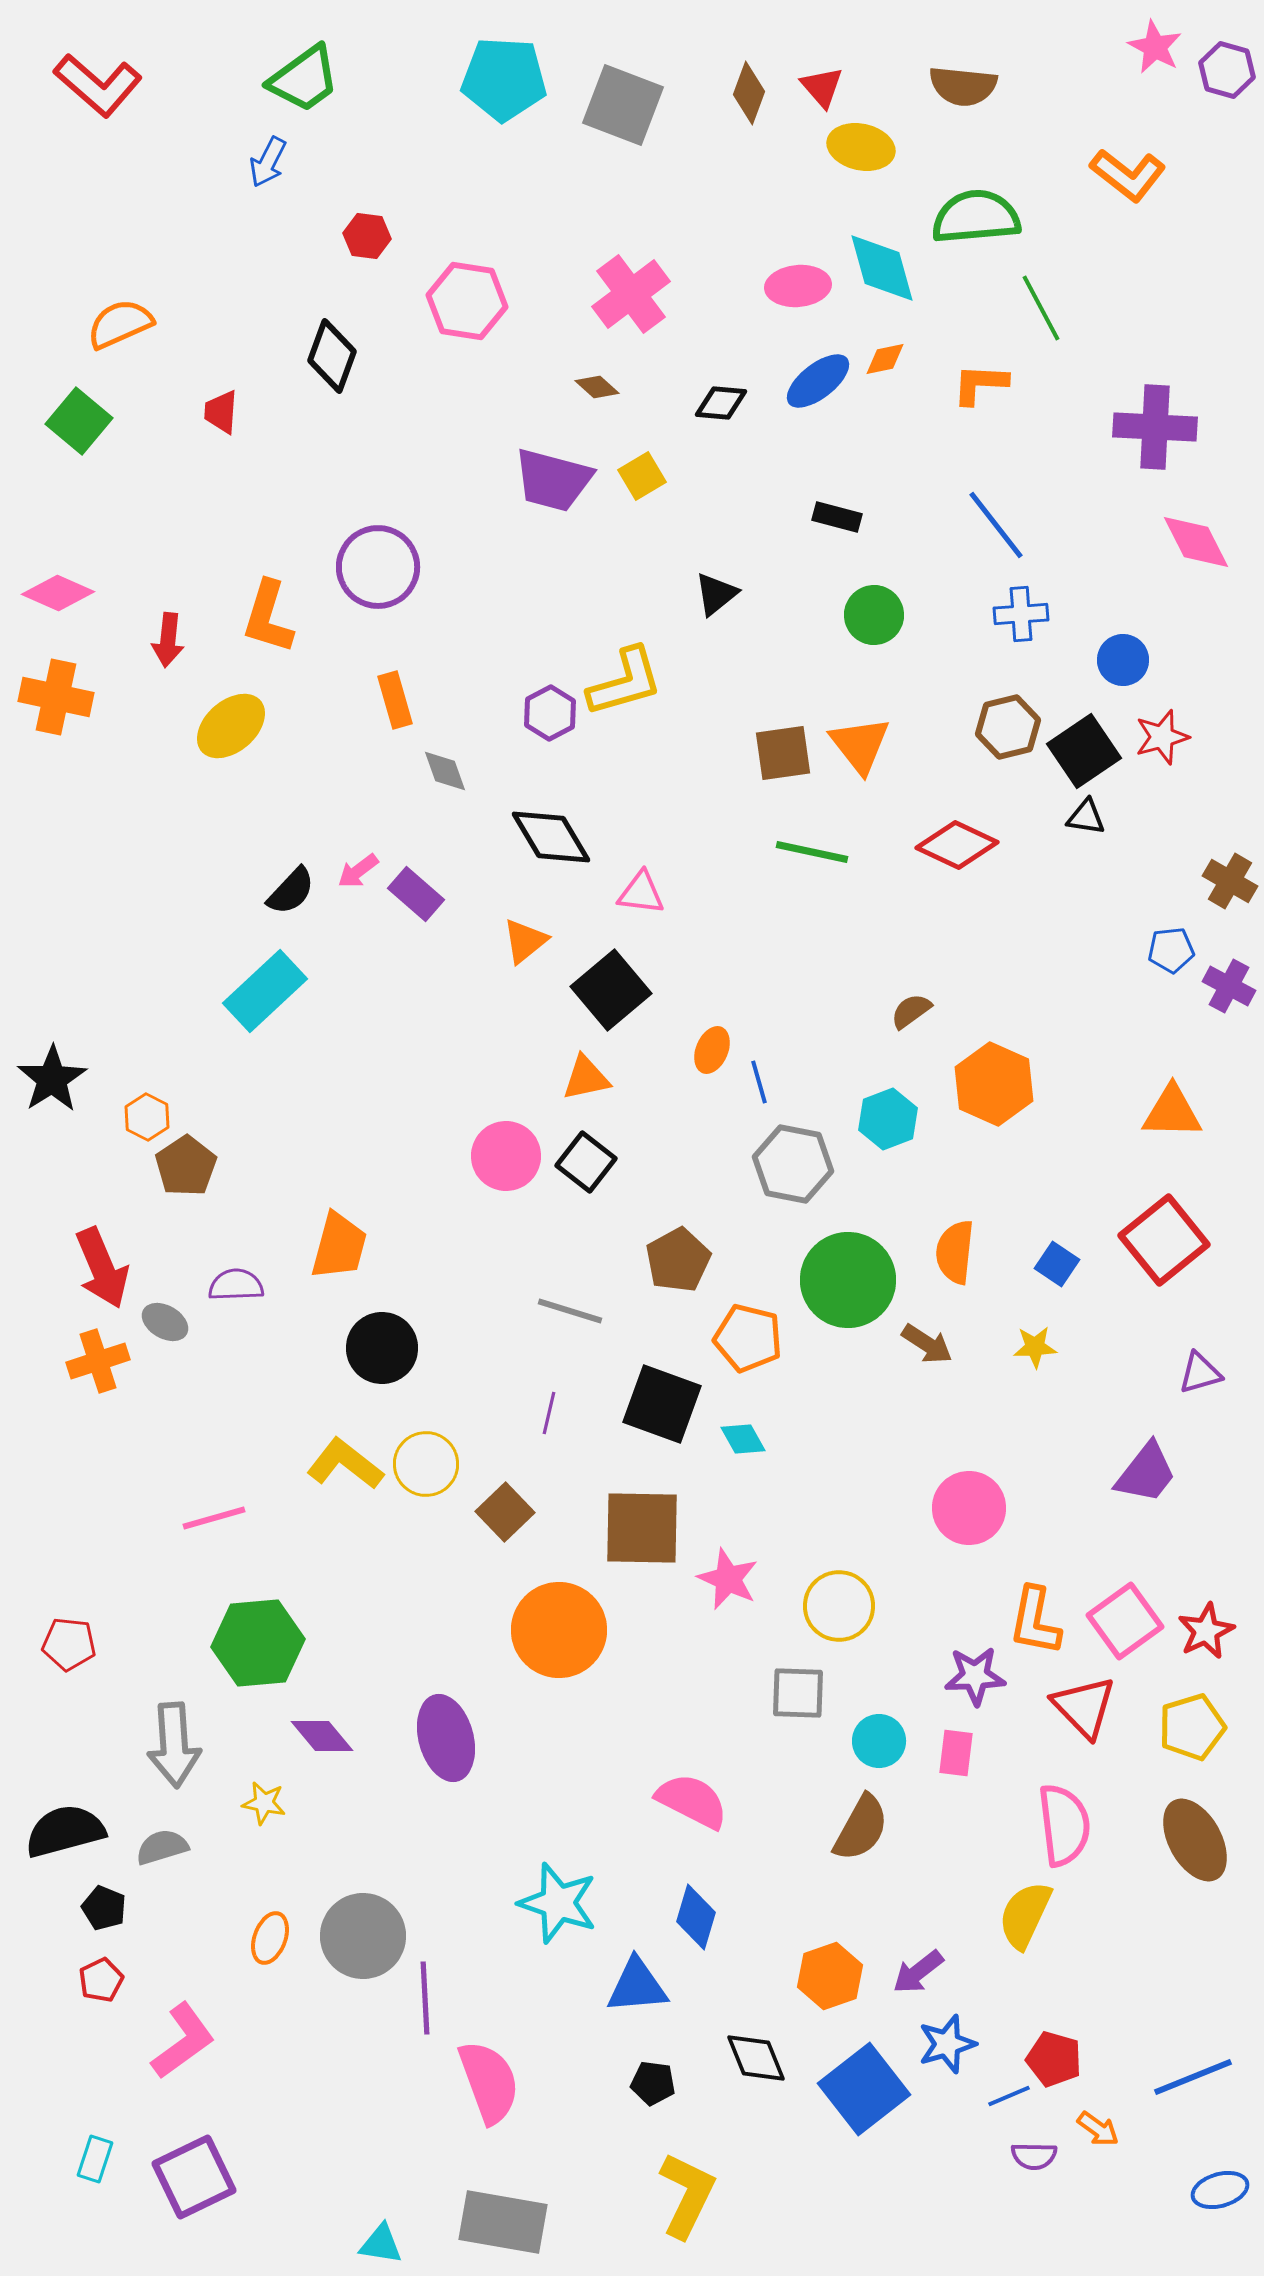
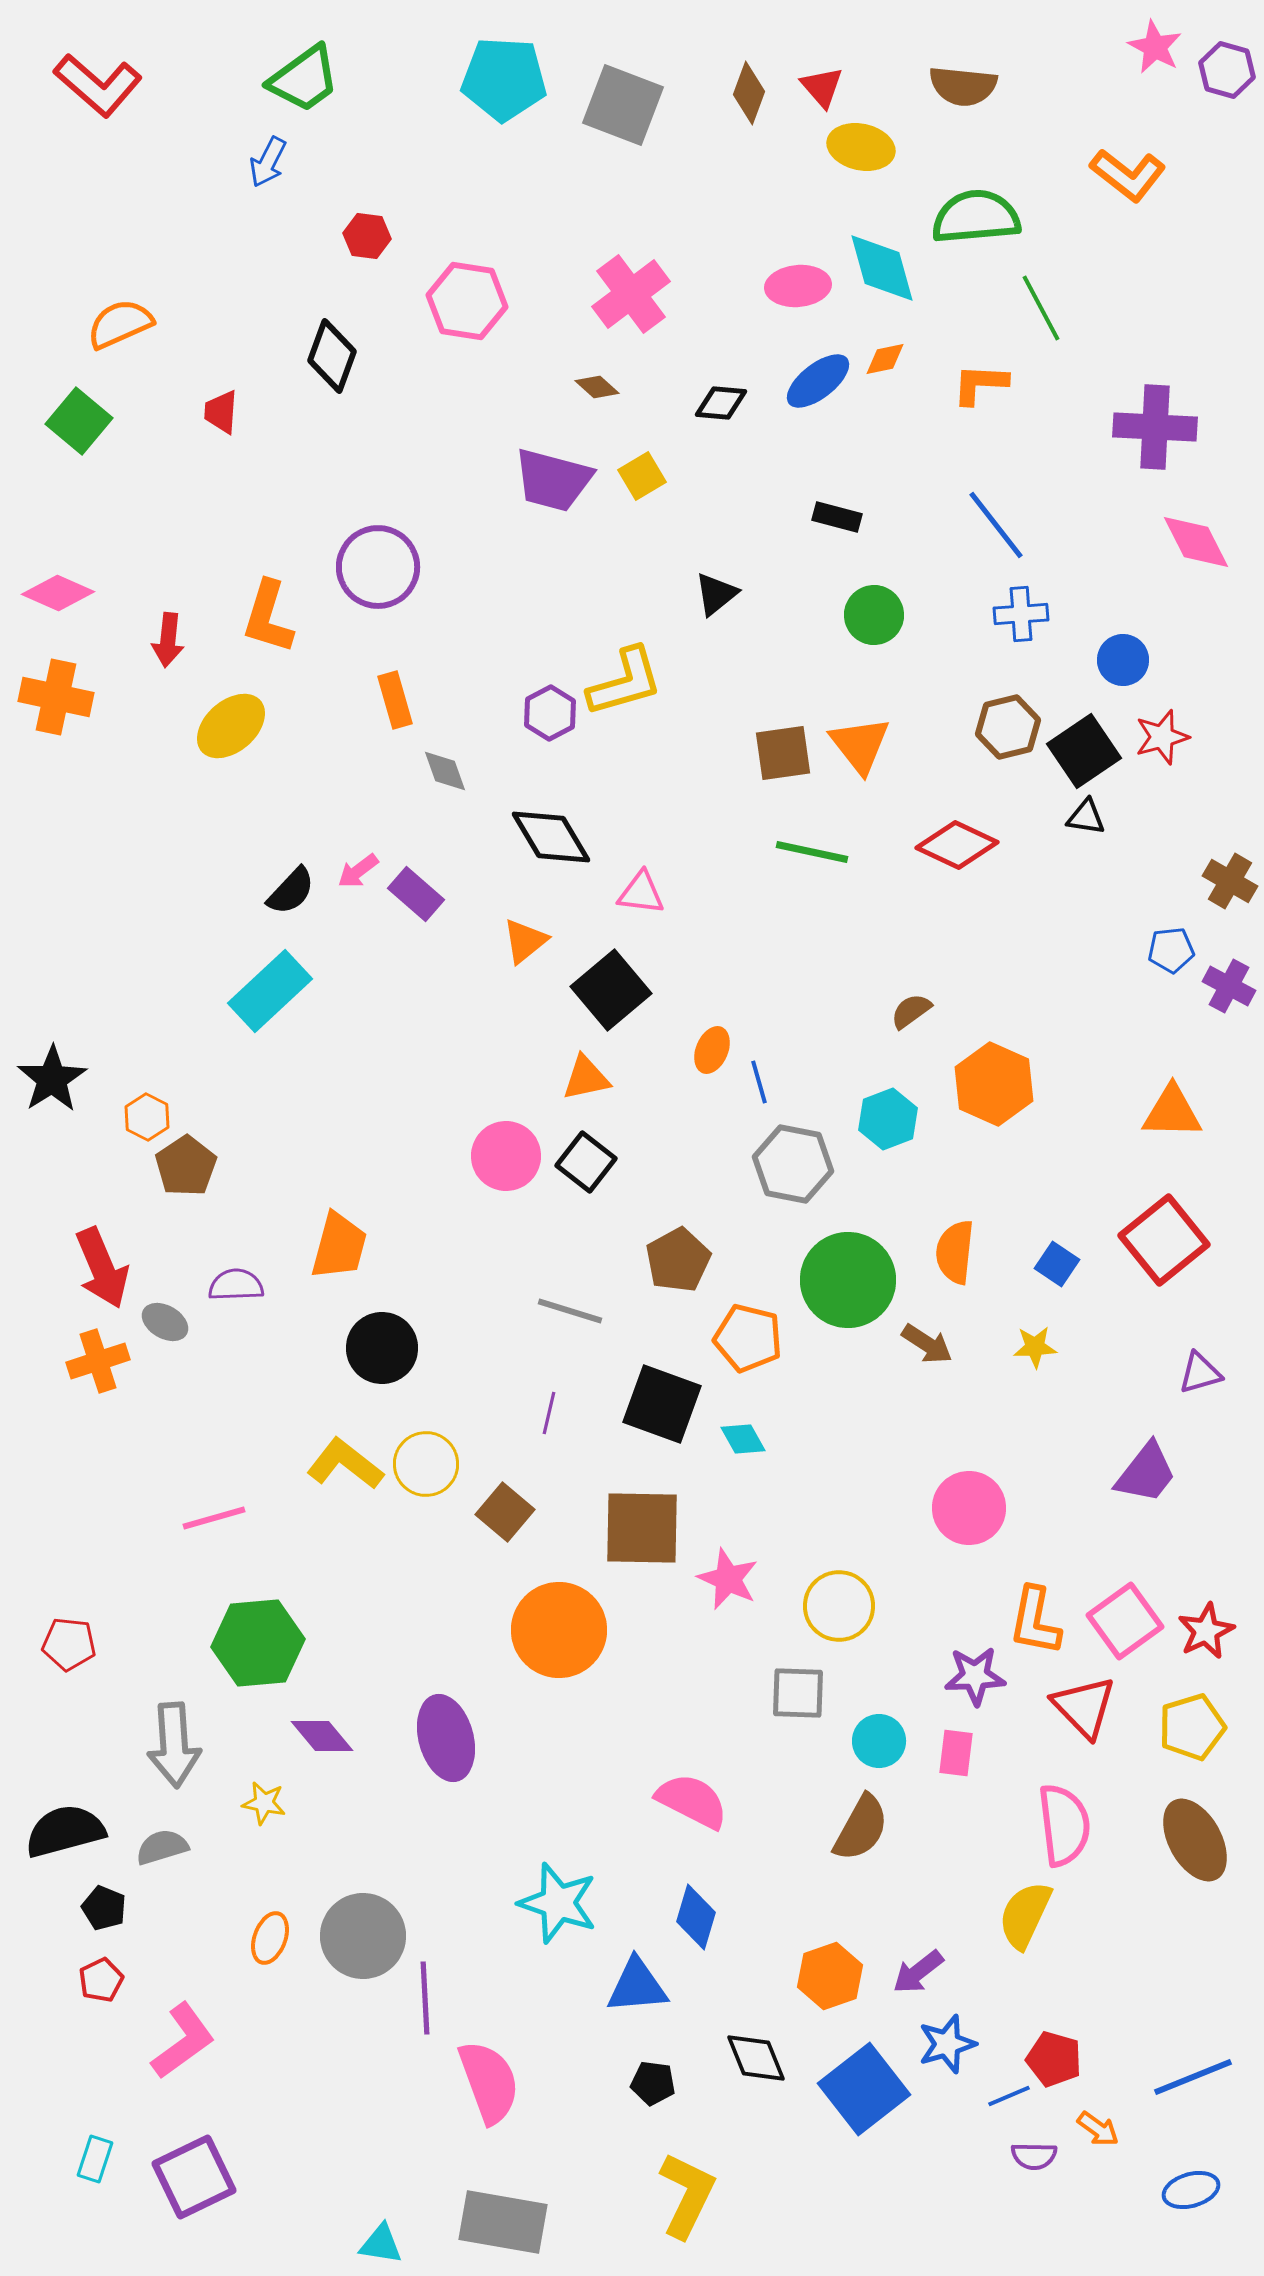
cyan rectangle at (265, 991): moved 5 px right
brown square at (505, 1512): rotated 6 degrees counterclockwise
blue ellipse at (1220, 2190): moved 29 px left
